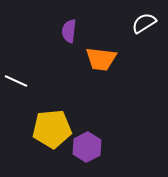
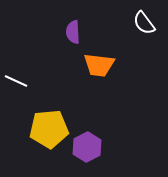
white semicircle: rotated 95 degrees counterclockwise
purple semicircle: moved 4 px right, 1 px down; rotated 10 degrees counterclockwise
orange trapezoid: moved 2 px left, 6 px down
yellow pentagon: moved 3 px left
